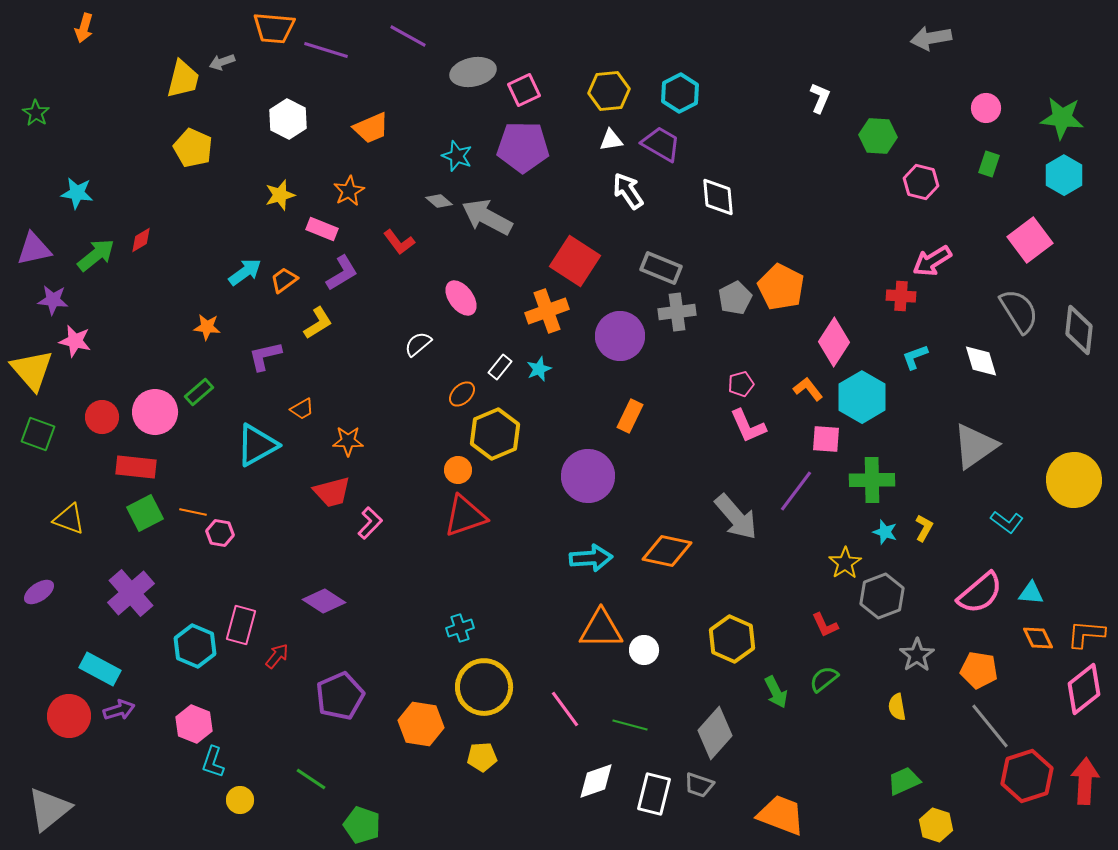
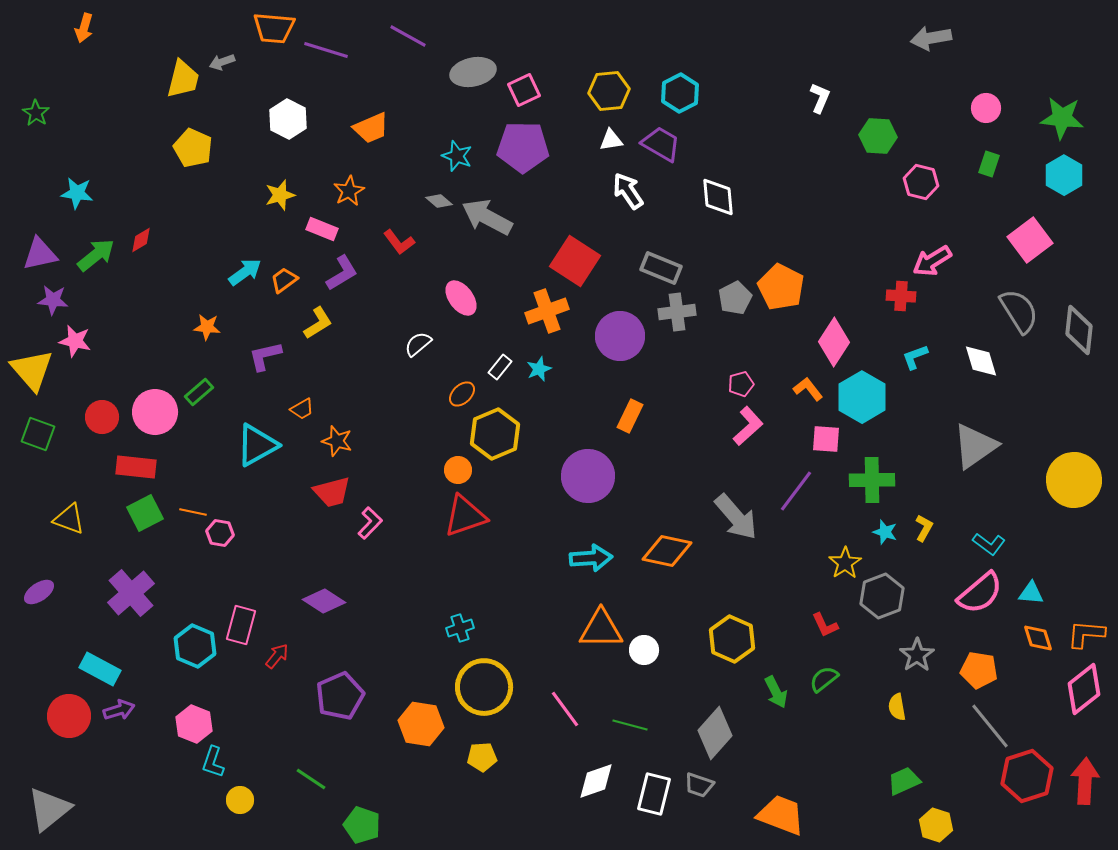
purple triangle at (34, 249): moved 6 px right, 5 px down
pink L-shape at (748, 426): rotated 108 degrees counterclockwise
orange star at (348, 441): moved 11 px left; rotated 16 degrees clockwise
cyan L-shape at (1007, 522): moved 18 px left, 22 px down
orange diamond at (1038, 638): rotated 8 degrees clockwise
